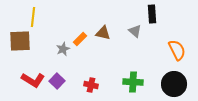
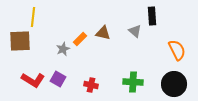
black rectangle: moved 2 px down
purple square: moved 1 px right, 2 px up; rotated 14 degrees counterclockwise
